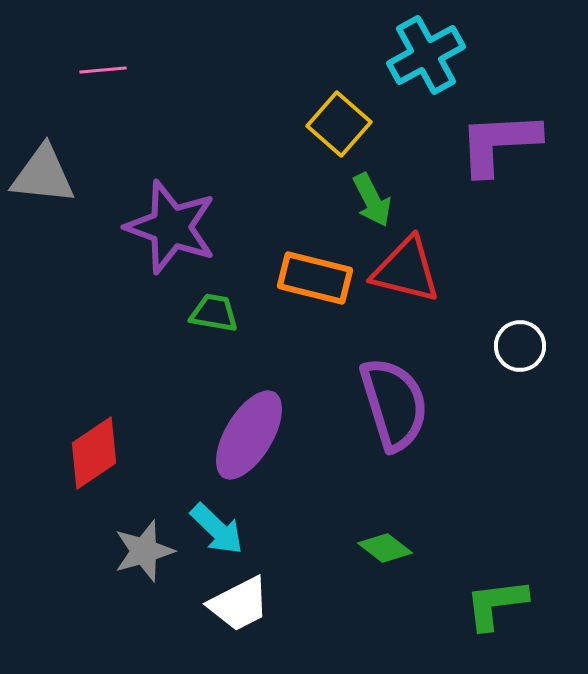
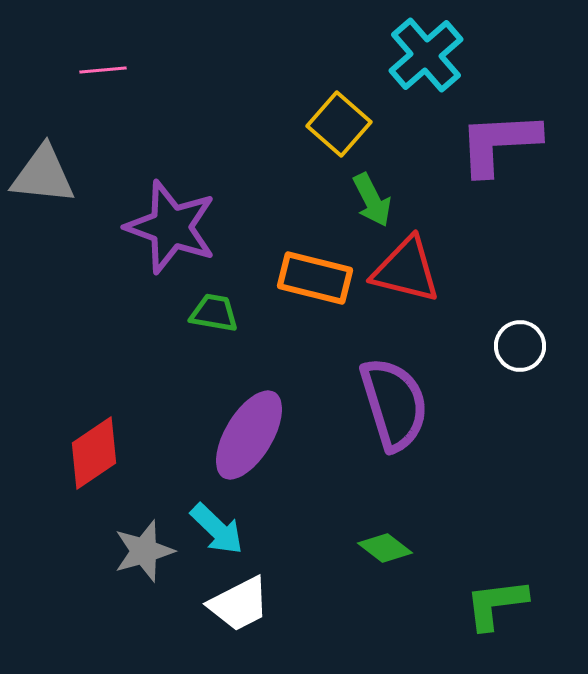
cyan cross: rotated 12 degrees counterclockwise
